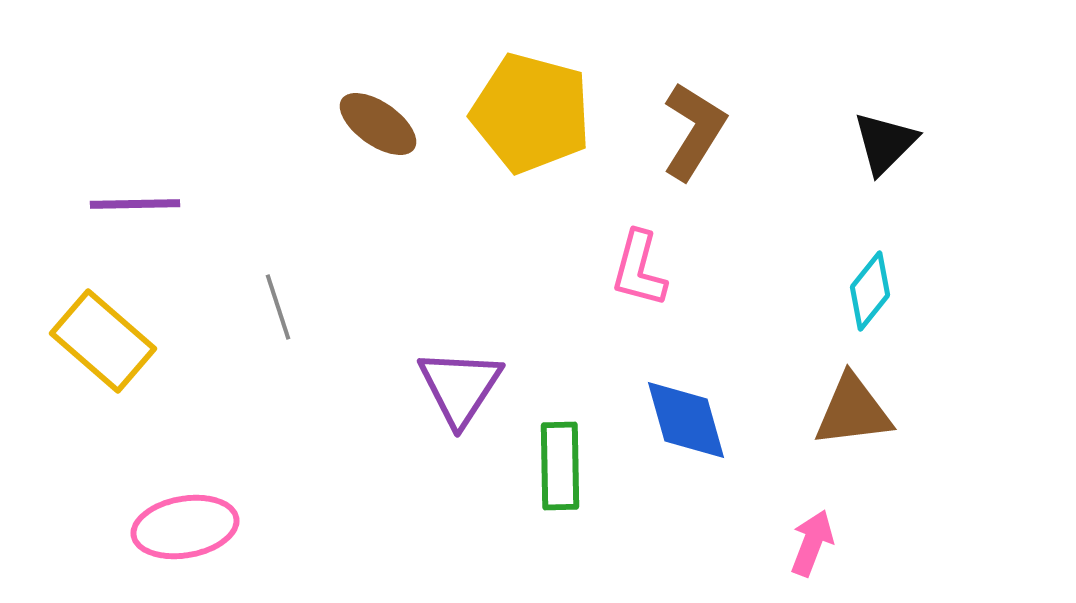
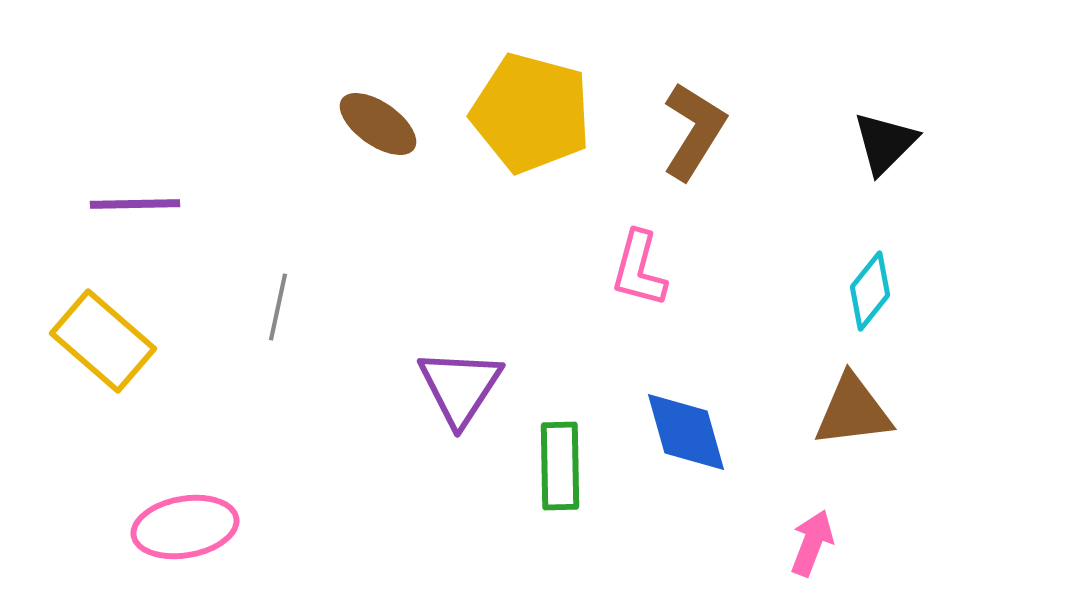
gray line: rotated 30 degrees clockwise
blue diamond: moved 12 px down
